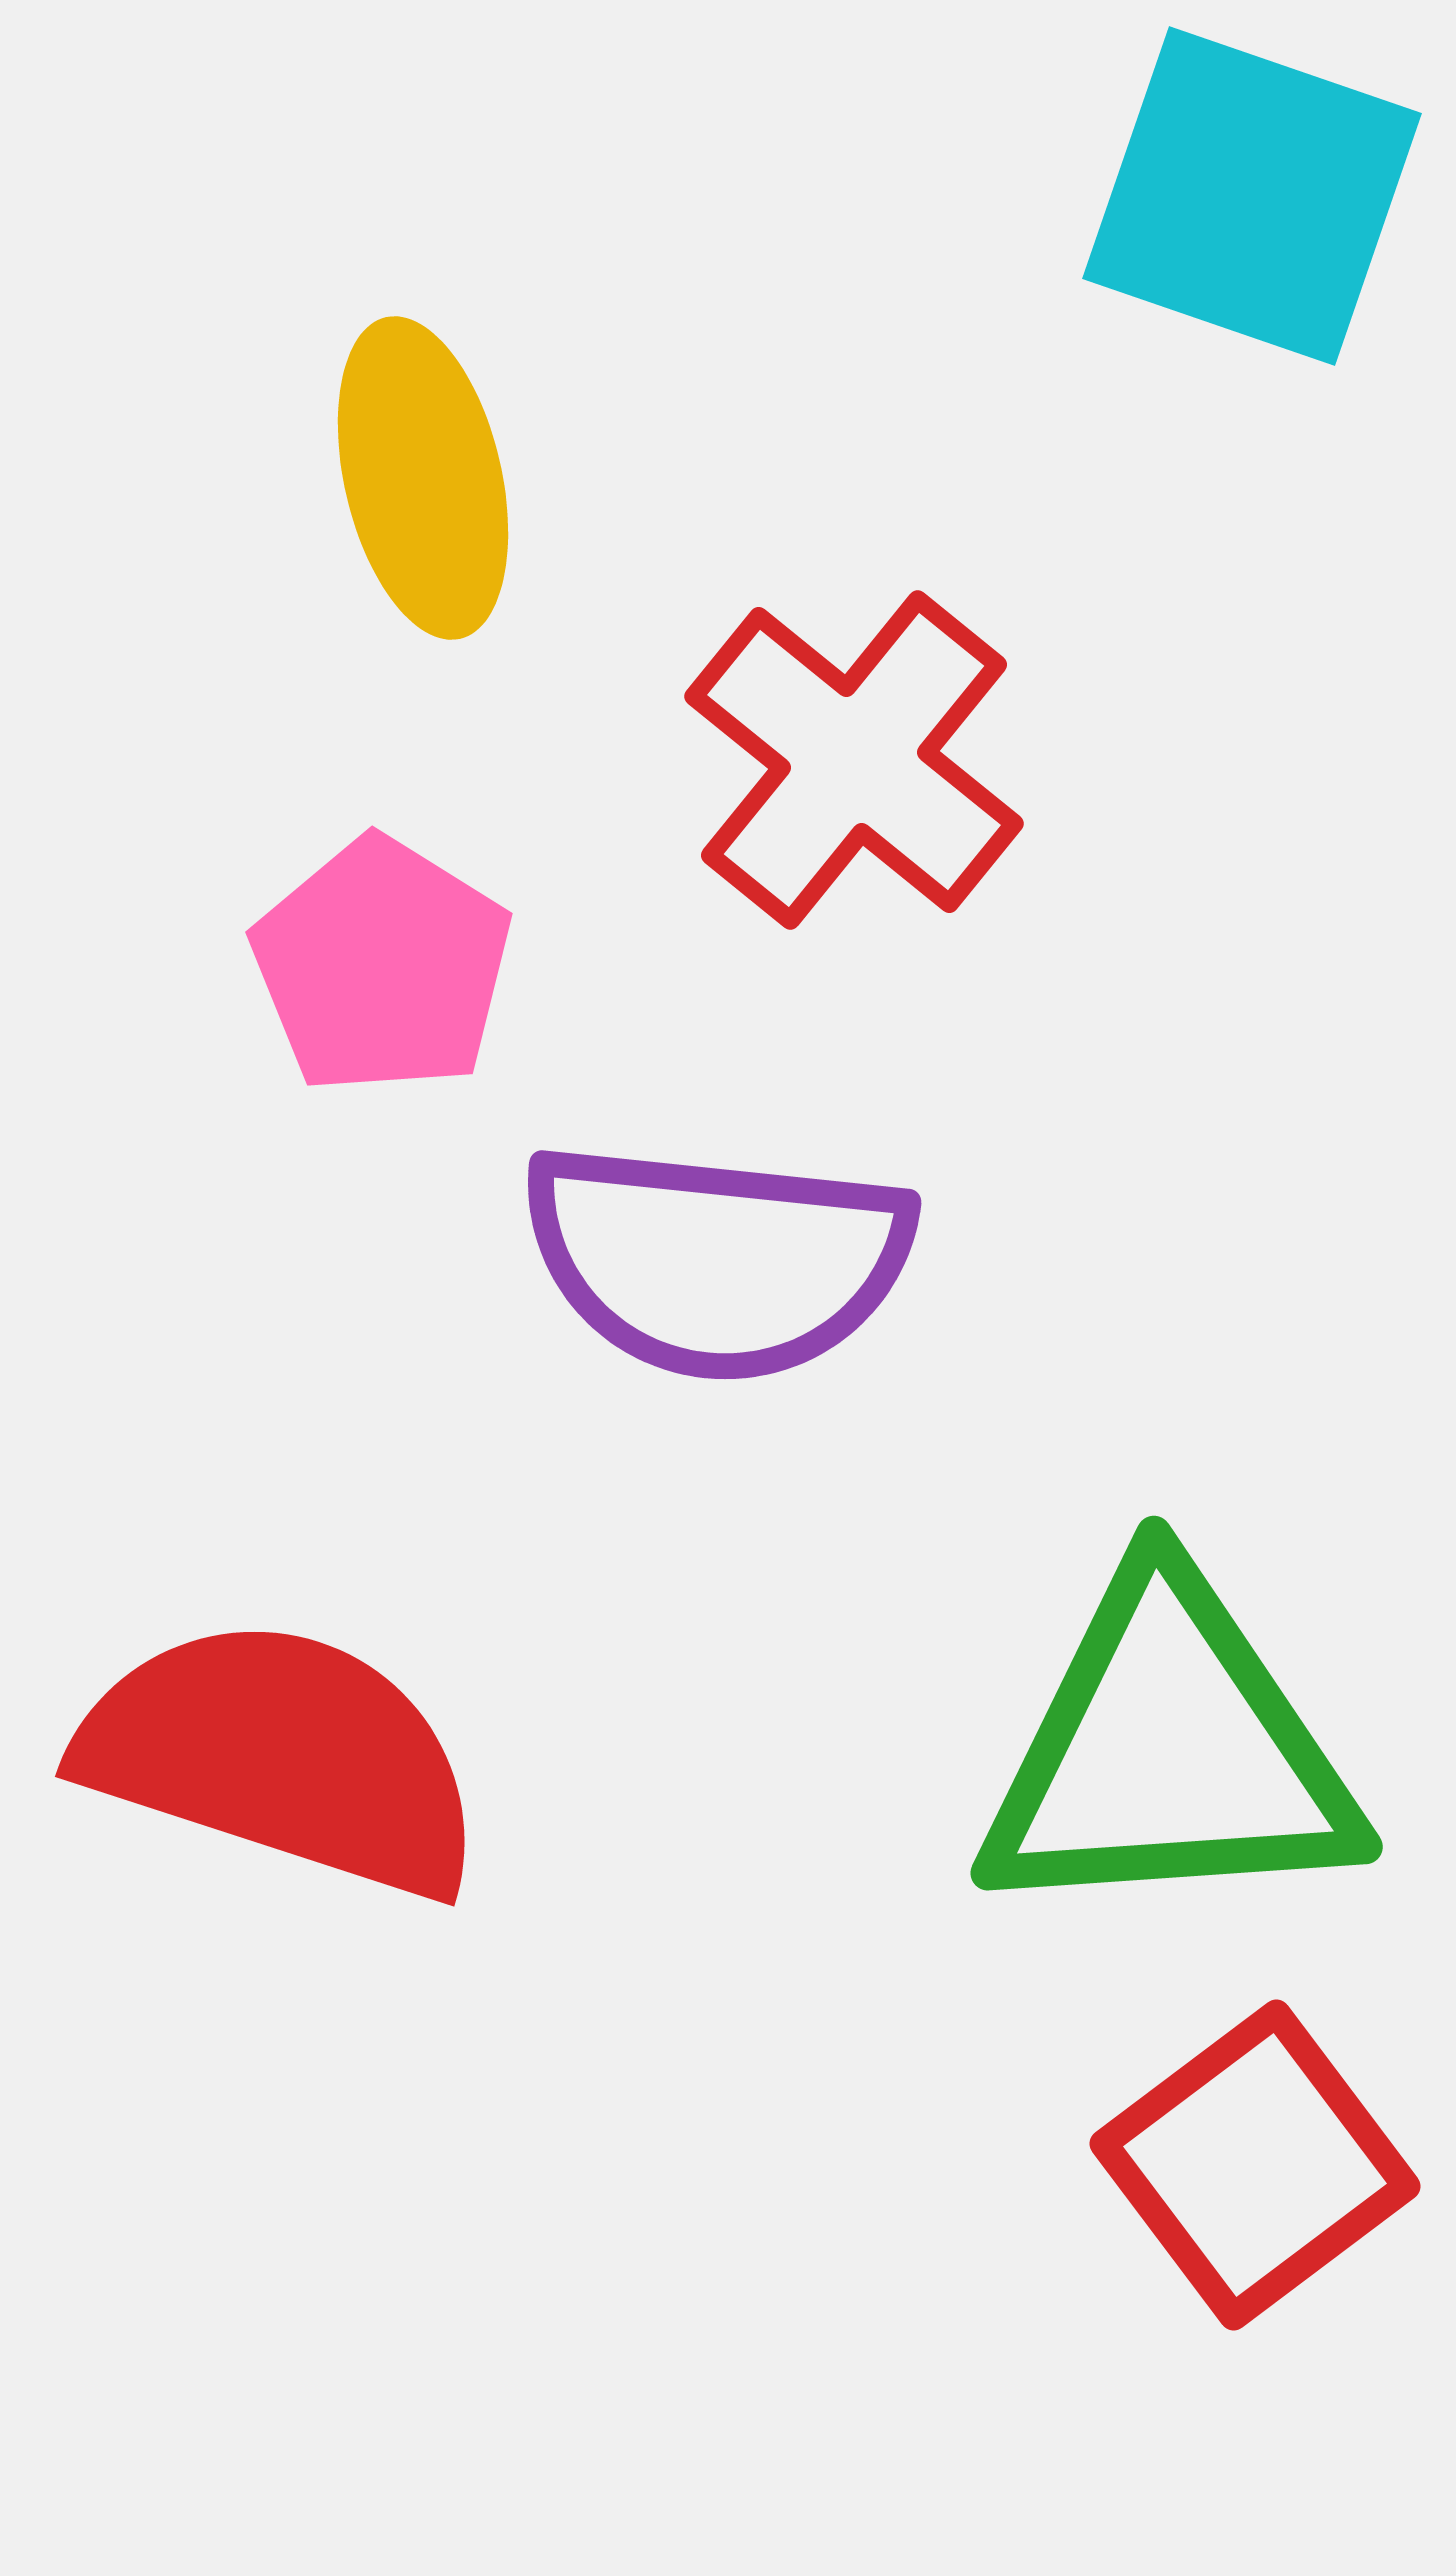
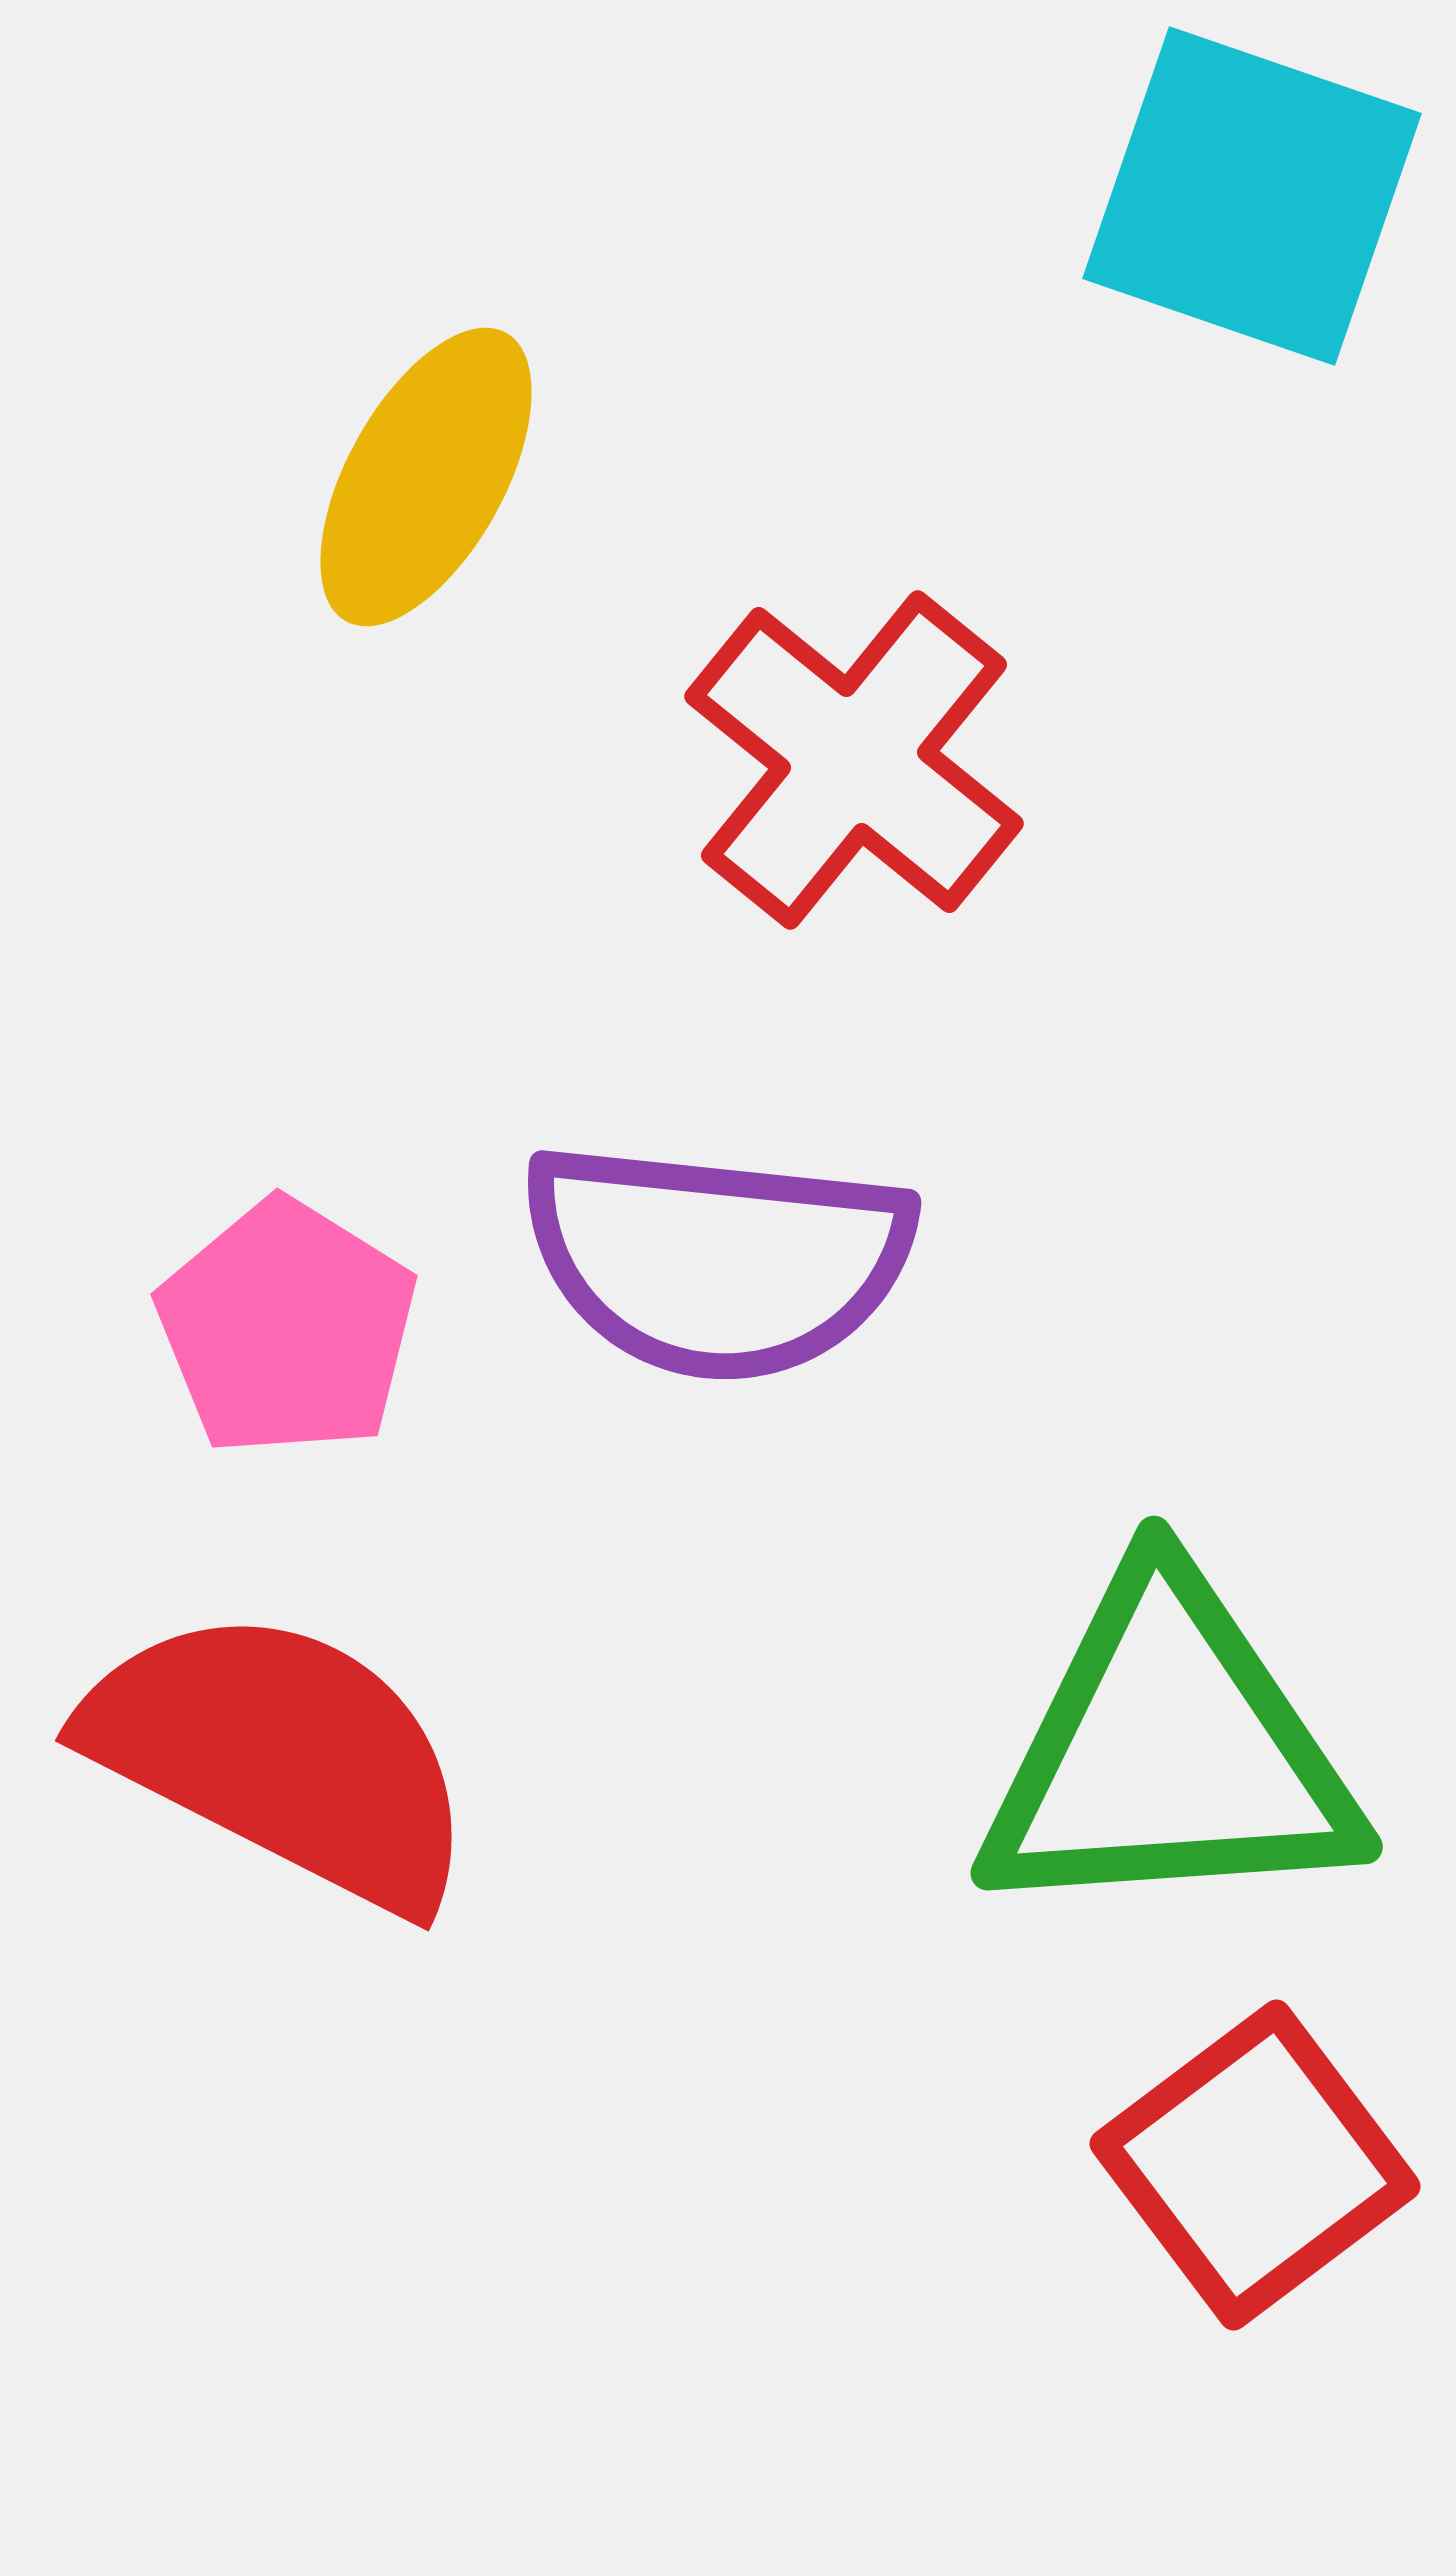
yellow ellipse: moved 3 px right, 1 px up; rotated 42 degrees clockwise
pink pentagon: moved 95 px left, 362 px down
red semicircle: rotated 9 degrees clockwise
